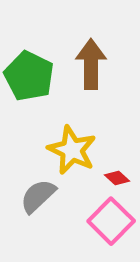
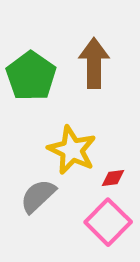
brown arrow: moved 3 px right, 1 px up
green pentagon: moved 2 px right; rotated 9 degrees clockwise
red diamond: moved 4 px left; rotated 50 degrees counterclockwise
pink square: moved 3 px left, 1 px down
